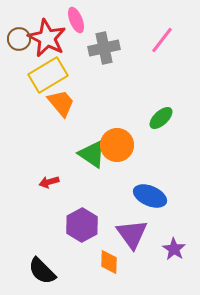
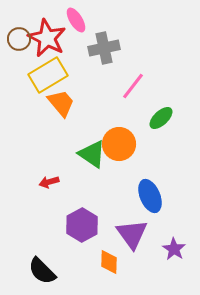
pink ellipse: rotated 10 degrees counterclockwise
pink line: moved 29 px left, 46 px down
orange circle: moved 2 px right, 1 px up
blue ellipse: rotated 44 degrees clockwise
